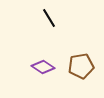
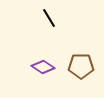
brown pentagon: rotated 10 degrees clockwise
